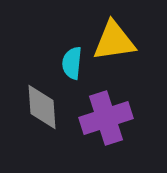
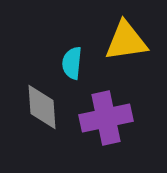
yellow triangle: moved 12 px right
purple cross: rotated 6 degrees clockwise
